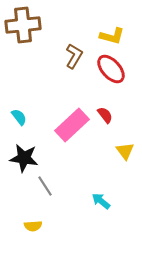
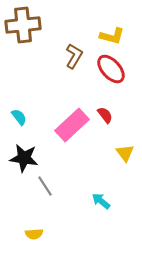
yellow triangle: moved 2 px down
yellow semicircle: moved 1 px right, 8 px down
